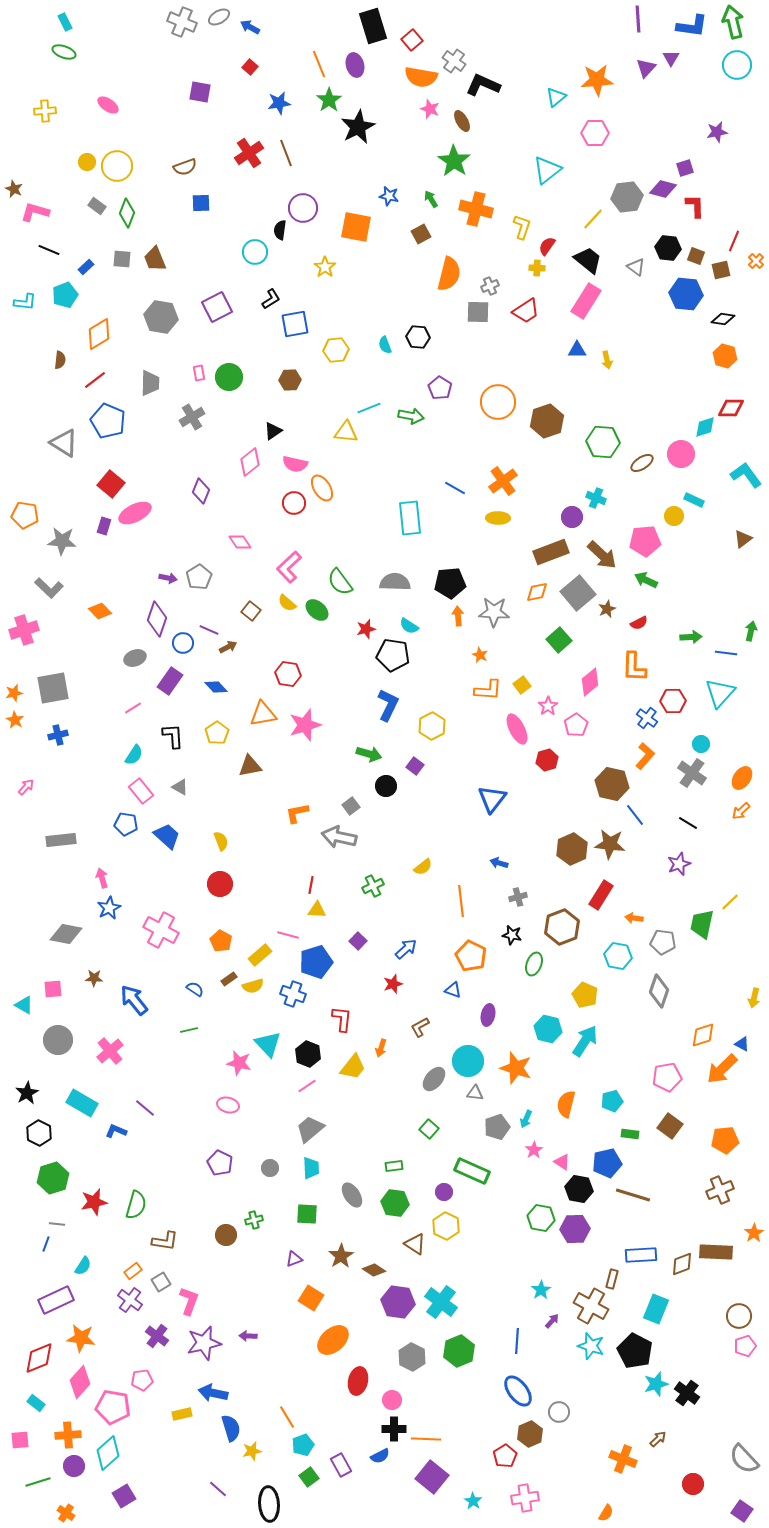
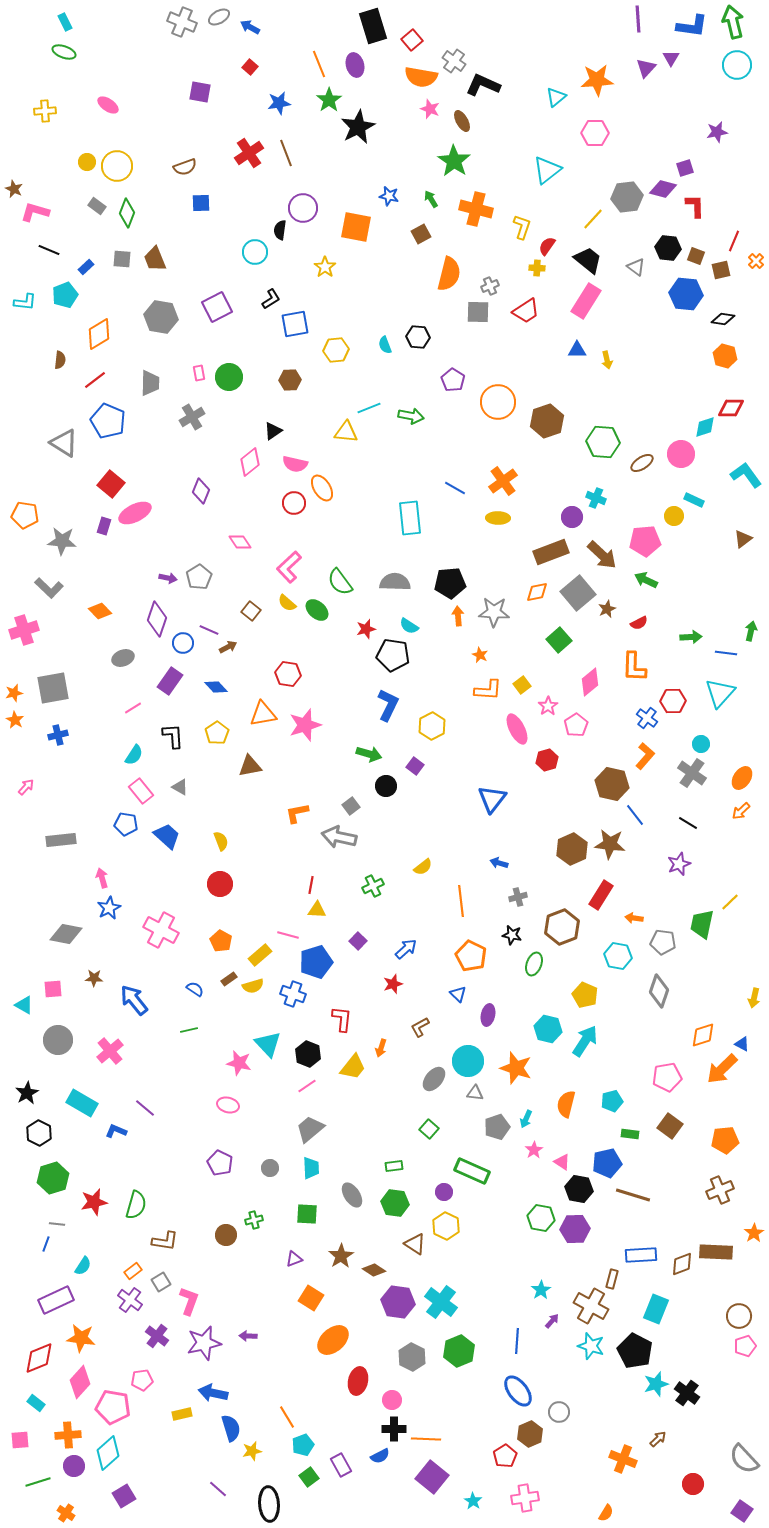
purple pentagon at (440, 388): moved 13 px right, 8 px up
gray ellipse at (135, 658): moved 12 px left
blue triangle at (453, 990): moved 5 px right, 4 px down; rotated 24 degrees clockwise
